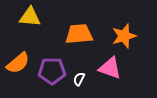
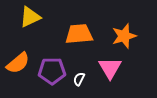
yellow triangle: rotated 30 degrees counterclockwise
pink triangle: rotated 40 degrees clockwise
